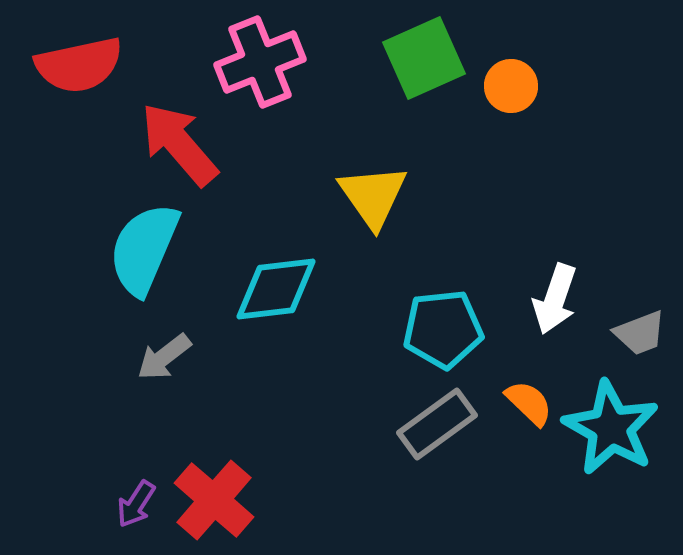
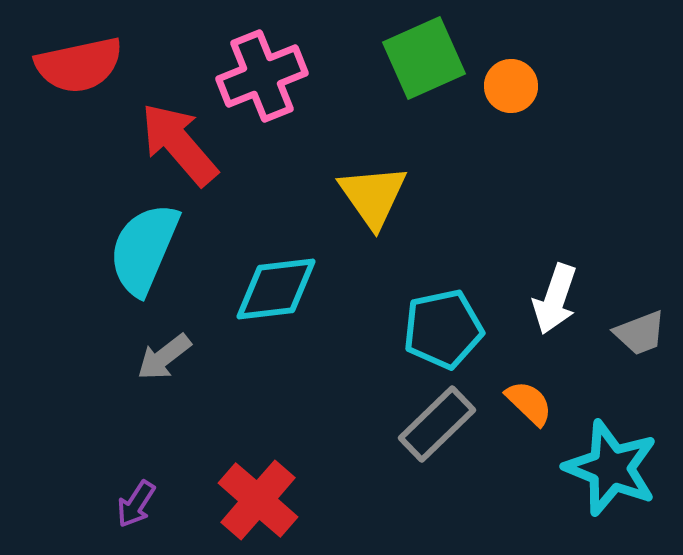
pink cross: moved 2 px right, 14 px down
cyan pentagon: rotated 6 degrees counterclockwise
gray rectangle: rotated 8 degrees counterclockwise
cyan star: moved 40 px down; rotated 8 degrees counterclockwise
red cross: moved 44 px right
